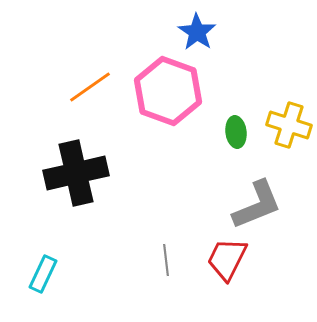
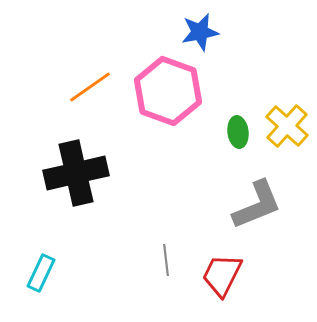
blue star: moved 3 px right; rotated 27 degrees clockwise
yellow cross: moved 2 px left, 1 px down; rotated 24 degrees clockwise
green ellipse: moved 2 px right
red trapezoid: moved 5 px left, 16 px down
cyan rectangle: moved 2 px left, 1 px up
